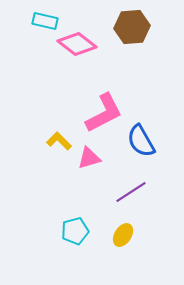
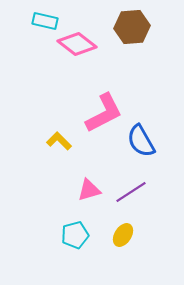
pink triangle: moved 32 px down
cyan pentagon: moved 4 px down
